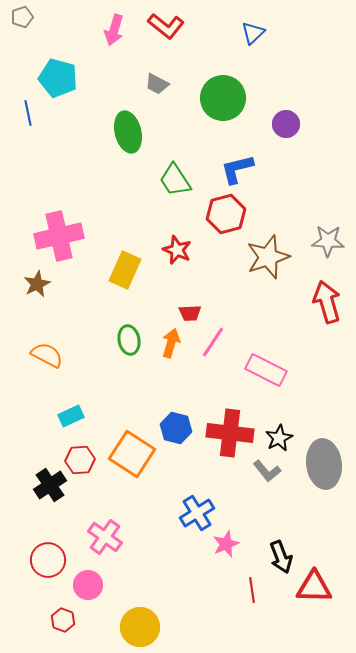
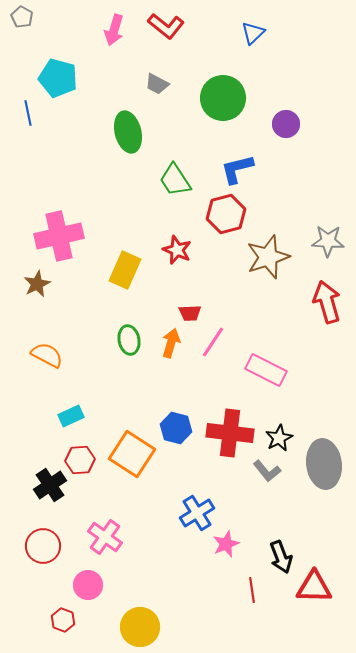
gray pentagon at (22, 17): rotated 25 degrees counterclockwise
red circle at (48, 560): moved 5 px left, 14 px up
